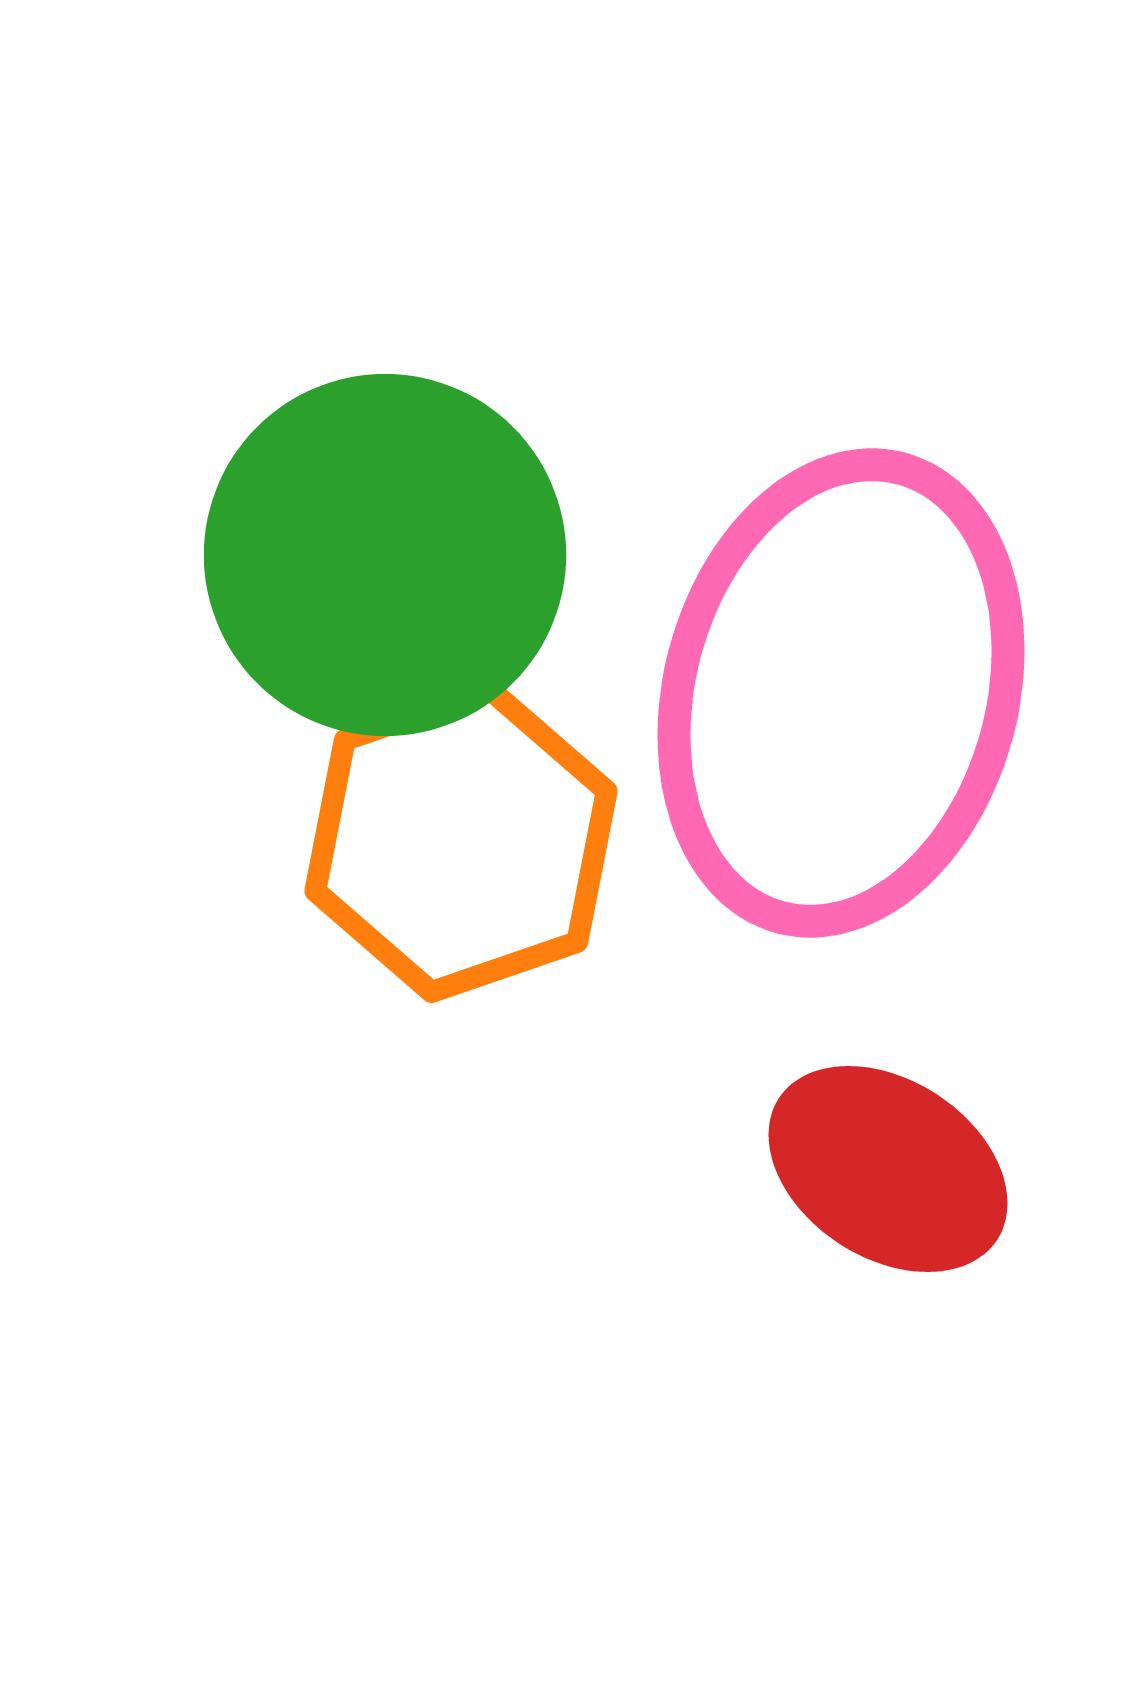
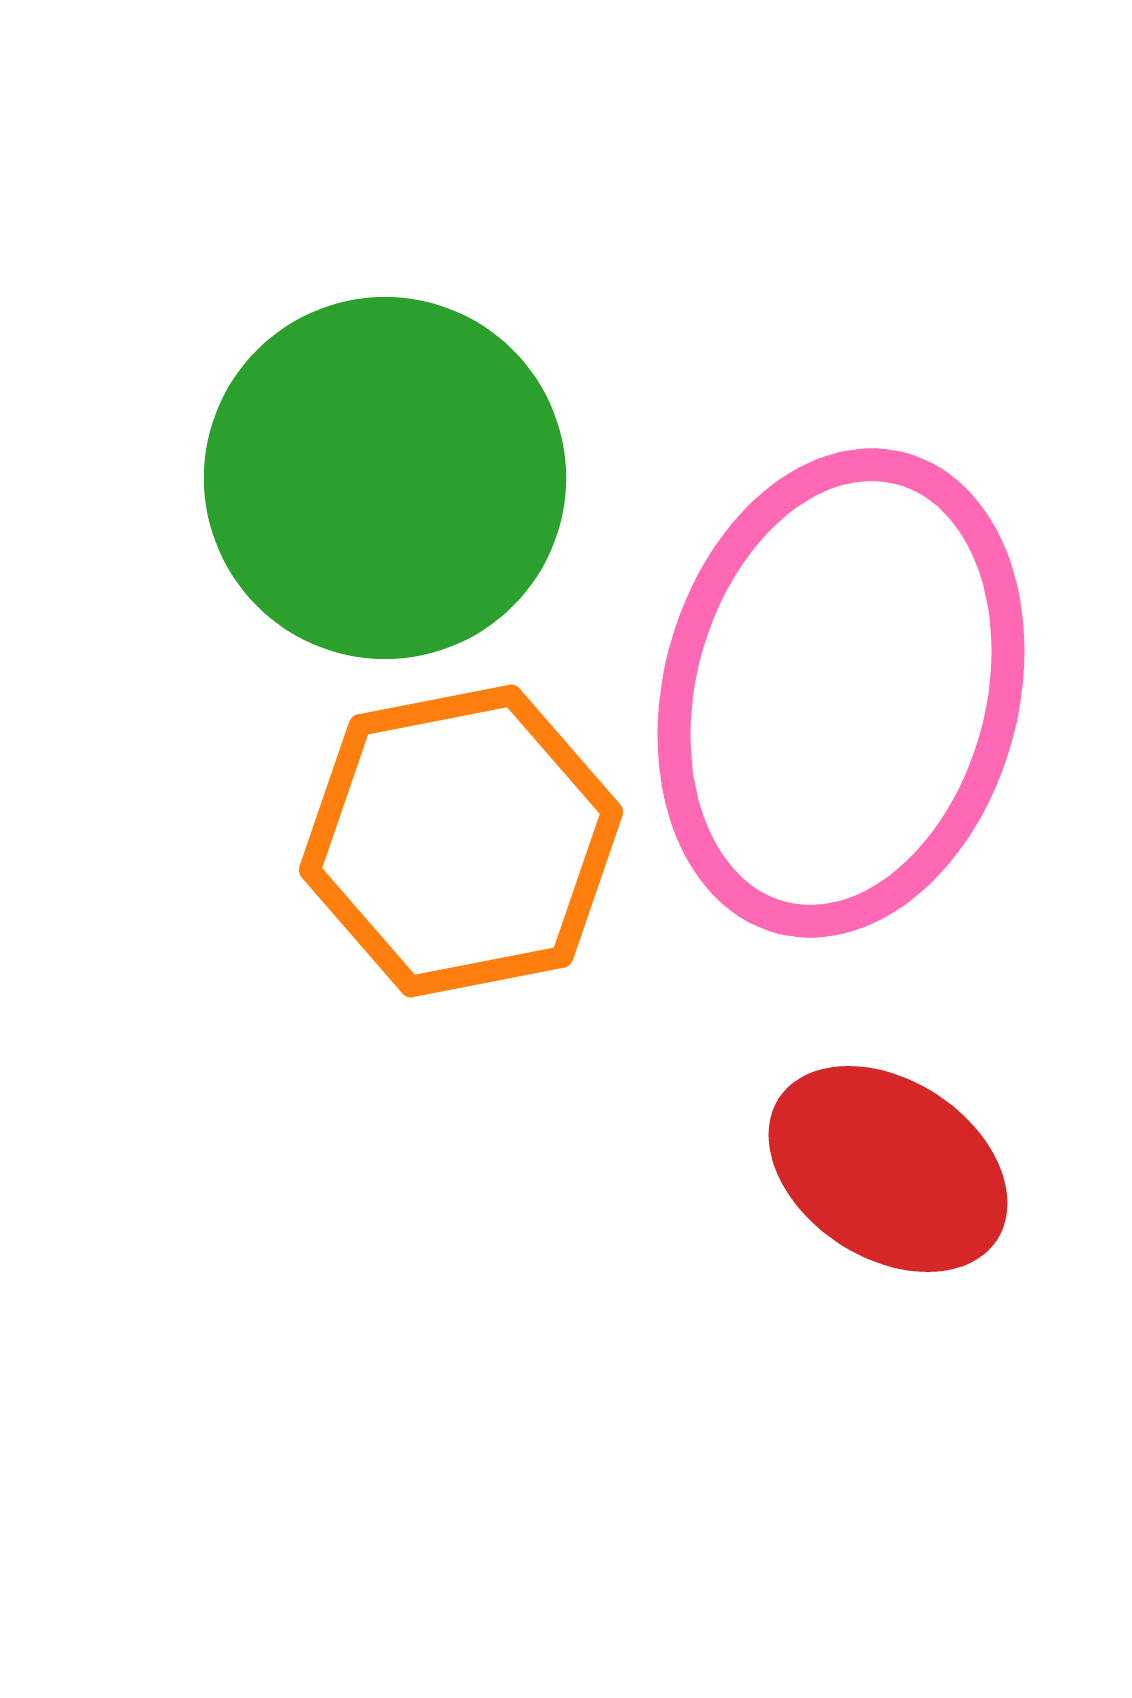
green circle: moved 77 px up
orange hexagon: rotated 8 degrees clockwise
